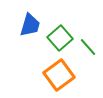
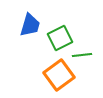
green square: rotated 15 degrees clockwise
green line: moved 6 px left, 8 px down; rotated 54 degrees counterclockwise
